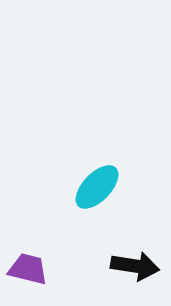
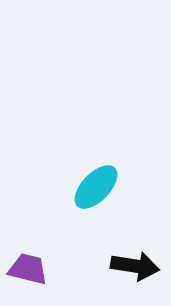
cyan ellipse: moved 1 px left
